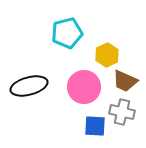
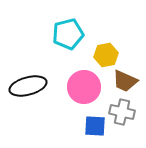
cyan pentagon: moved 1 px right, 1 px down
yellow hexagon: moved 1 px left; rotated 15 degrees clockwise
black ellipse: moved 1 px left
